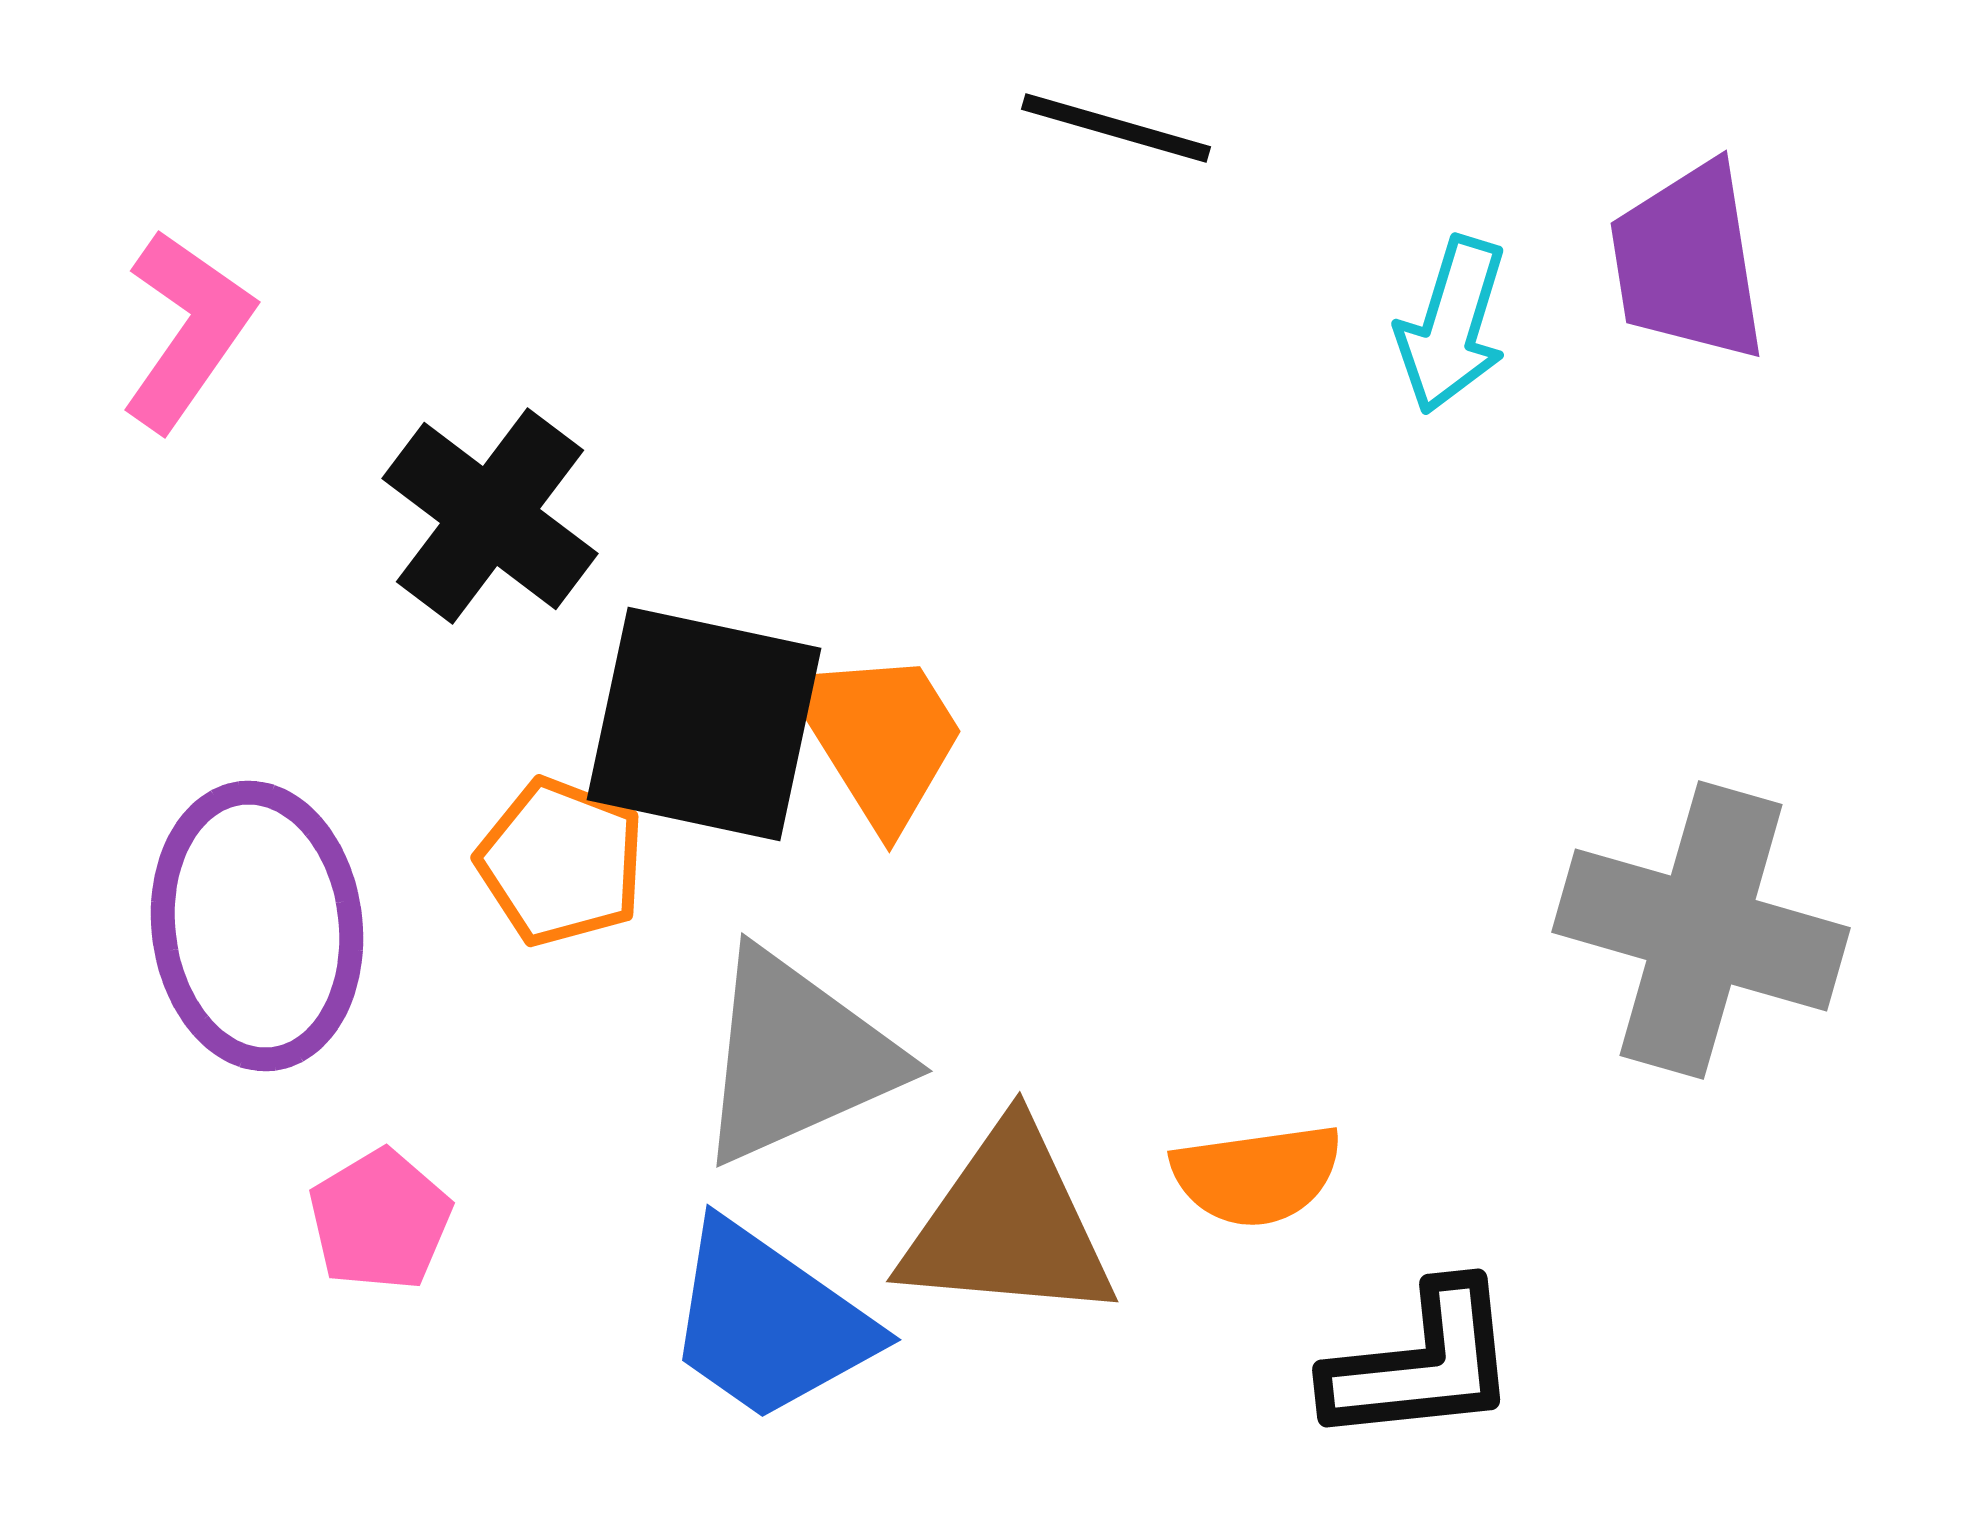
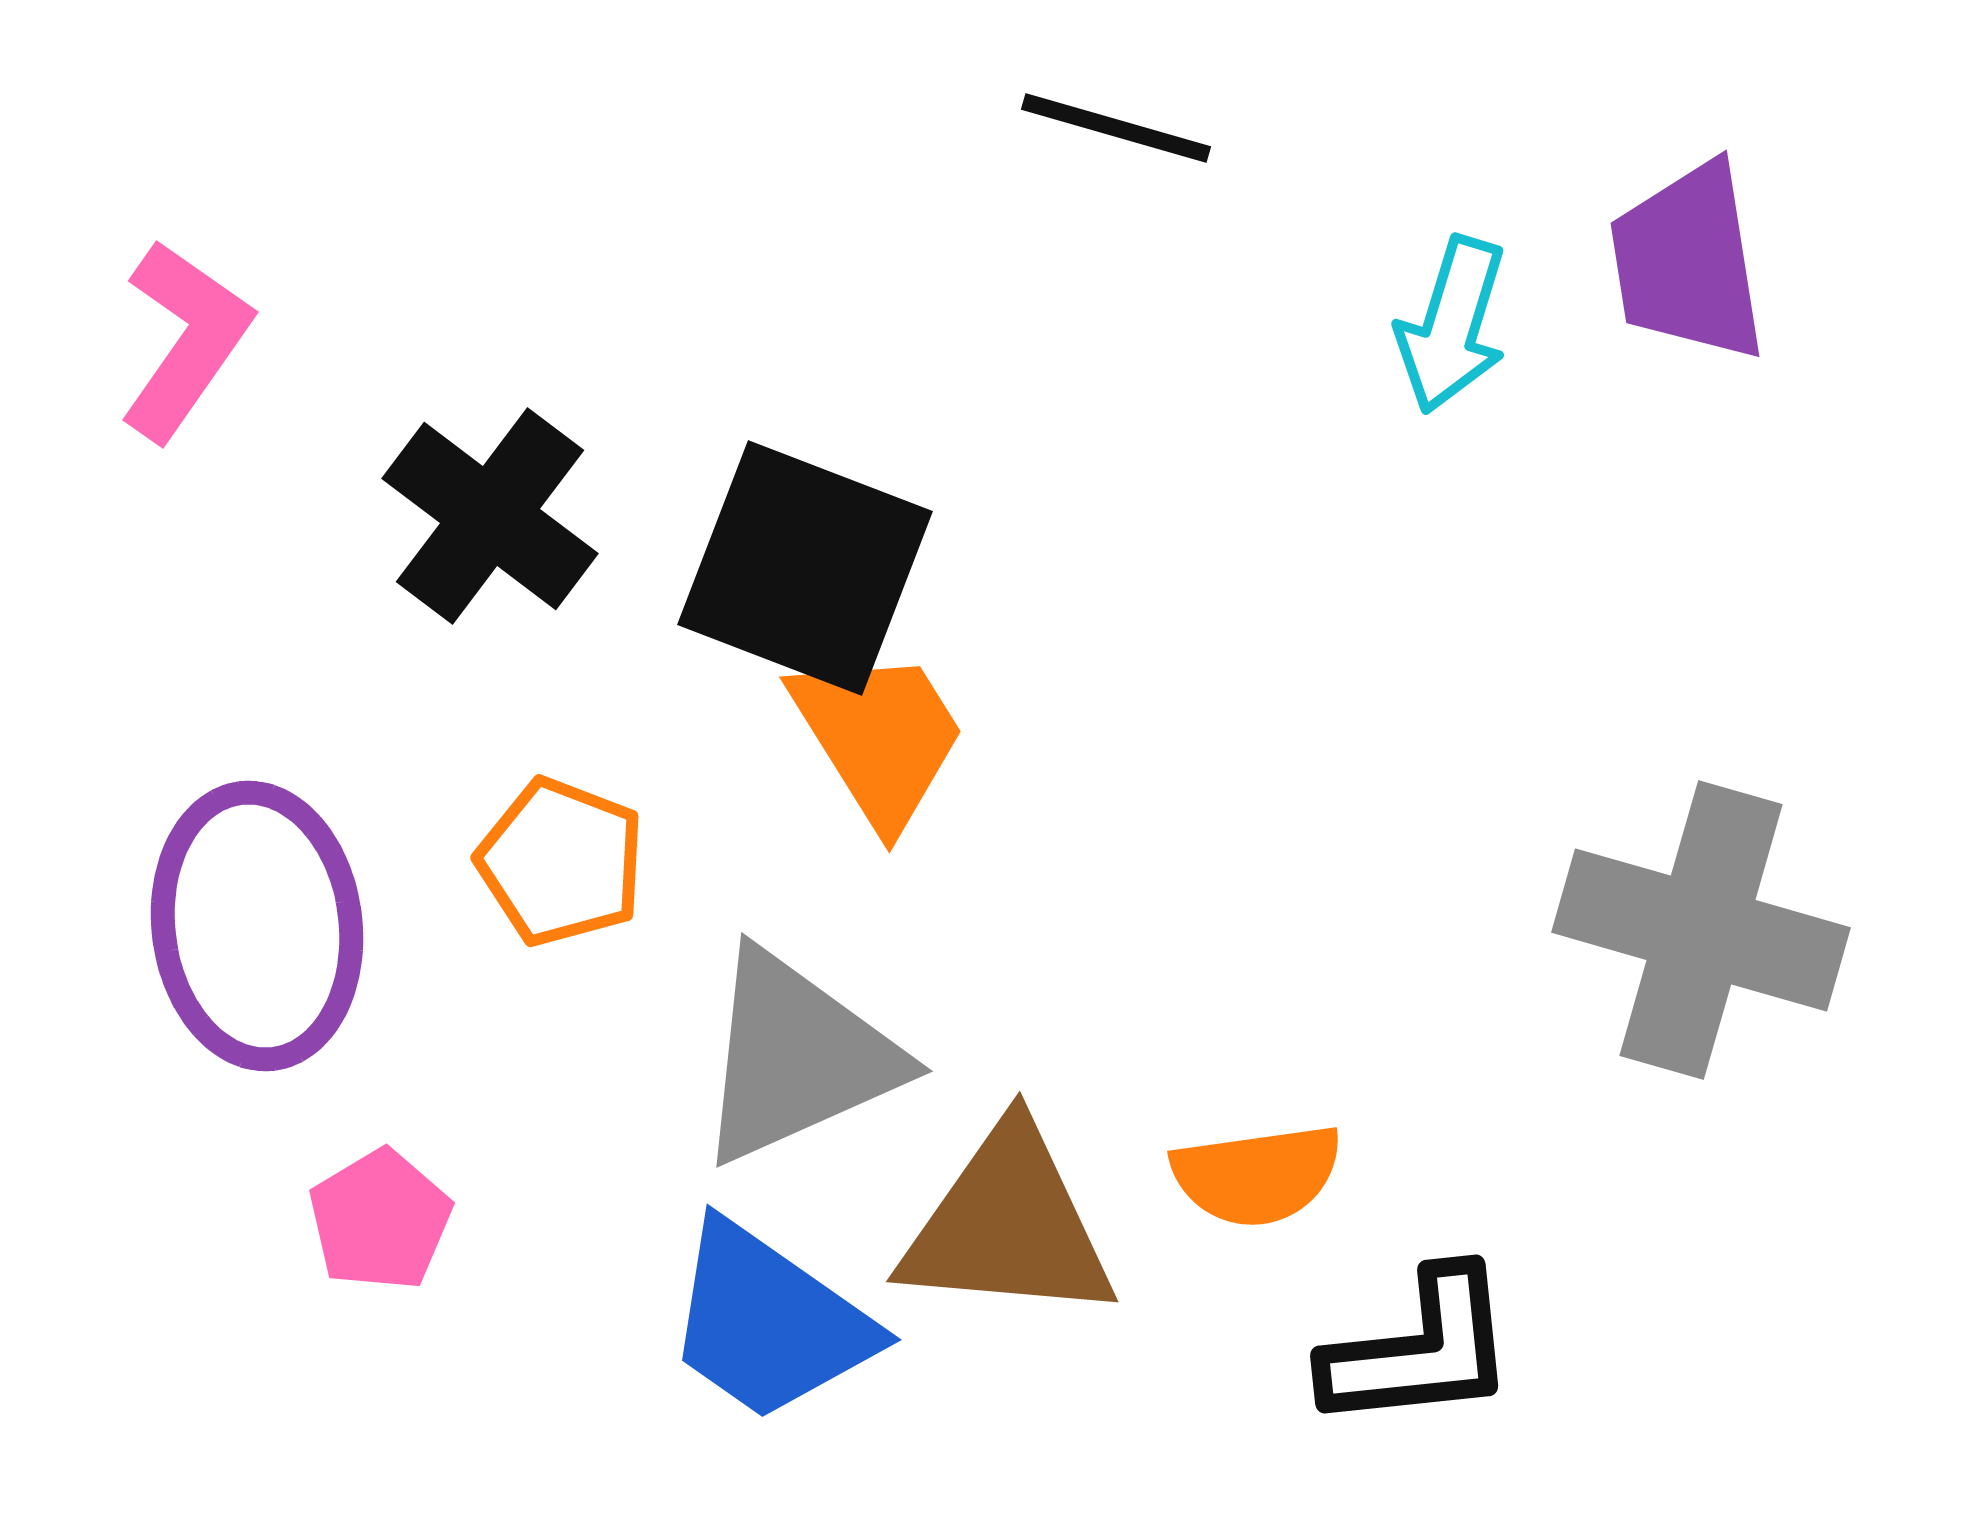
pink L-shape: moved 2 px left, 10 px down
black square: moved 101 px right, 156 px up; rotated 9 degrees clockwise
black L-shape: moved 2 px left, 14 px up
